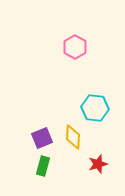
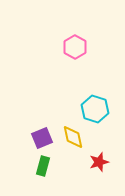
cyan hexagon: moved 1 px down; rotated 12 degrees clockwise
yellow diamond: rotated 15 degrees counterclockwise
red star: moved 1 px right, 2 px up
